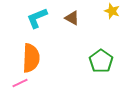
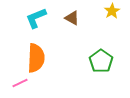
yellow star: rotated 21 degrees clockwise
cyan L-shape: moved 1 px left
orange semicircle: moved 5 px right
